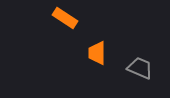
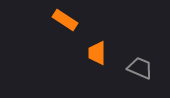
orange rectangle: moved 2 px down
